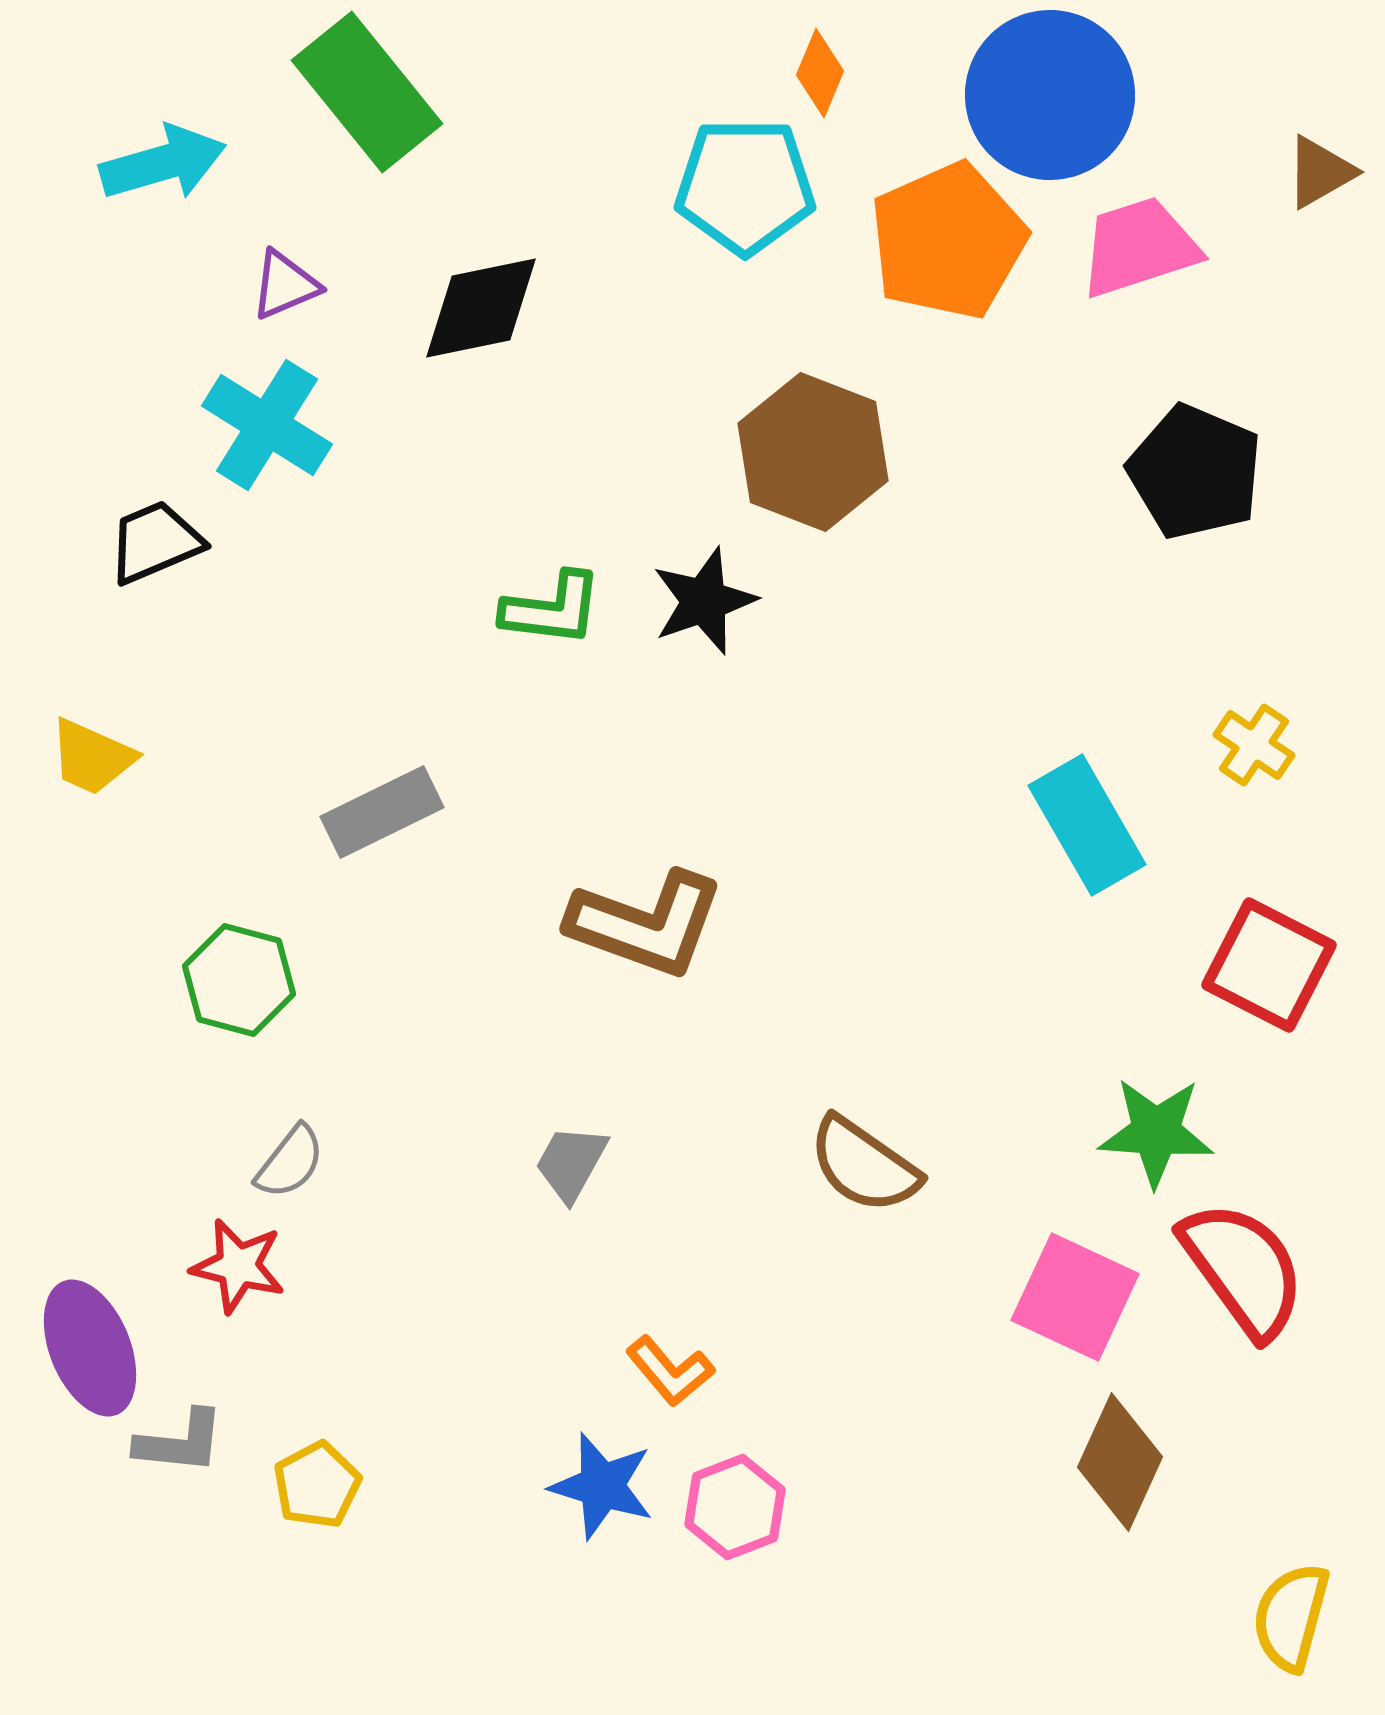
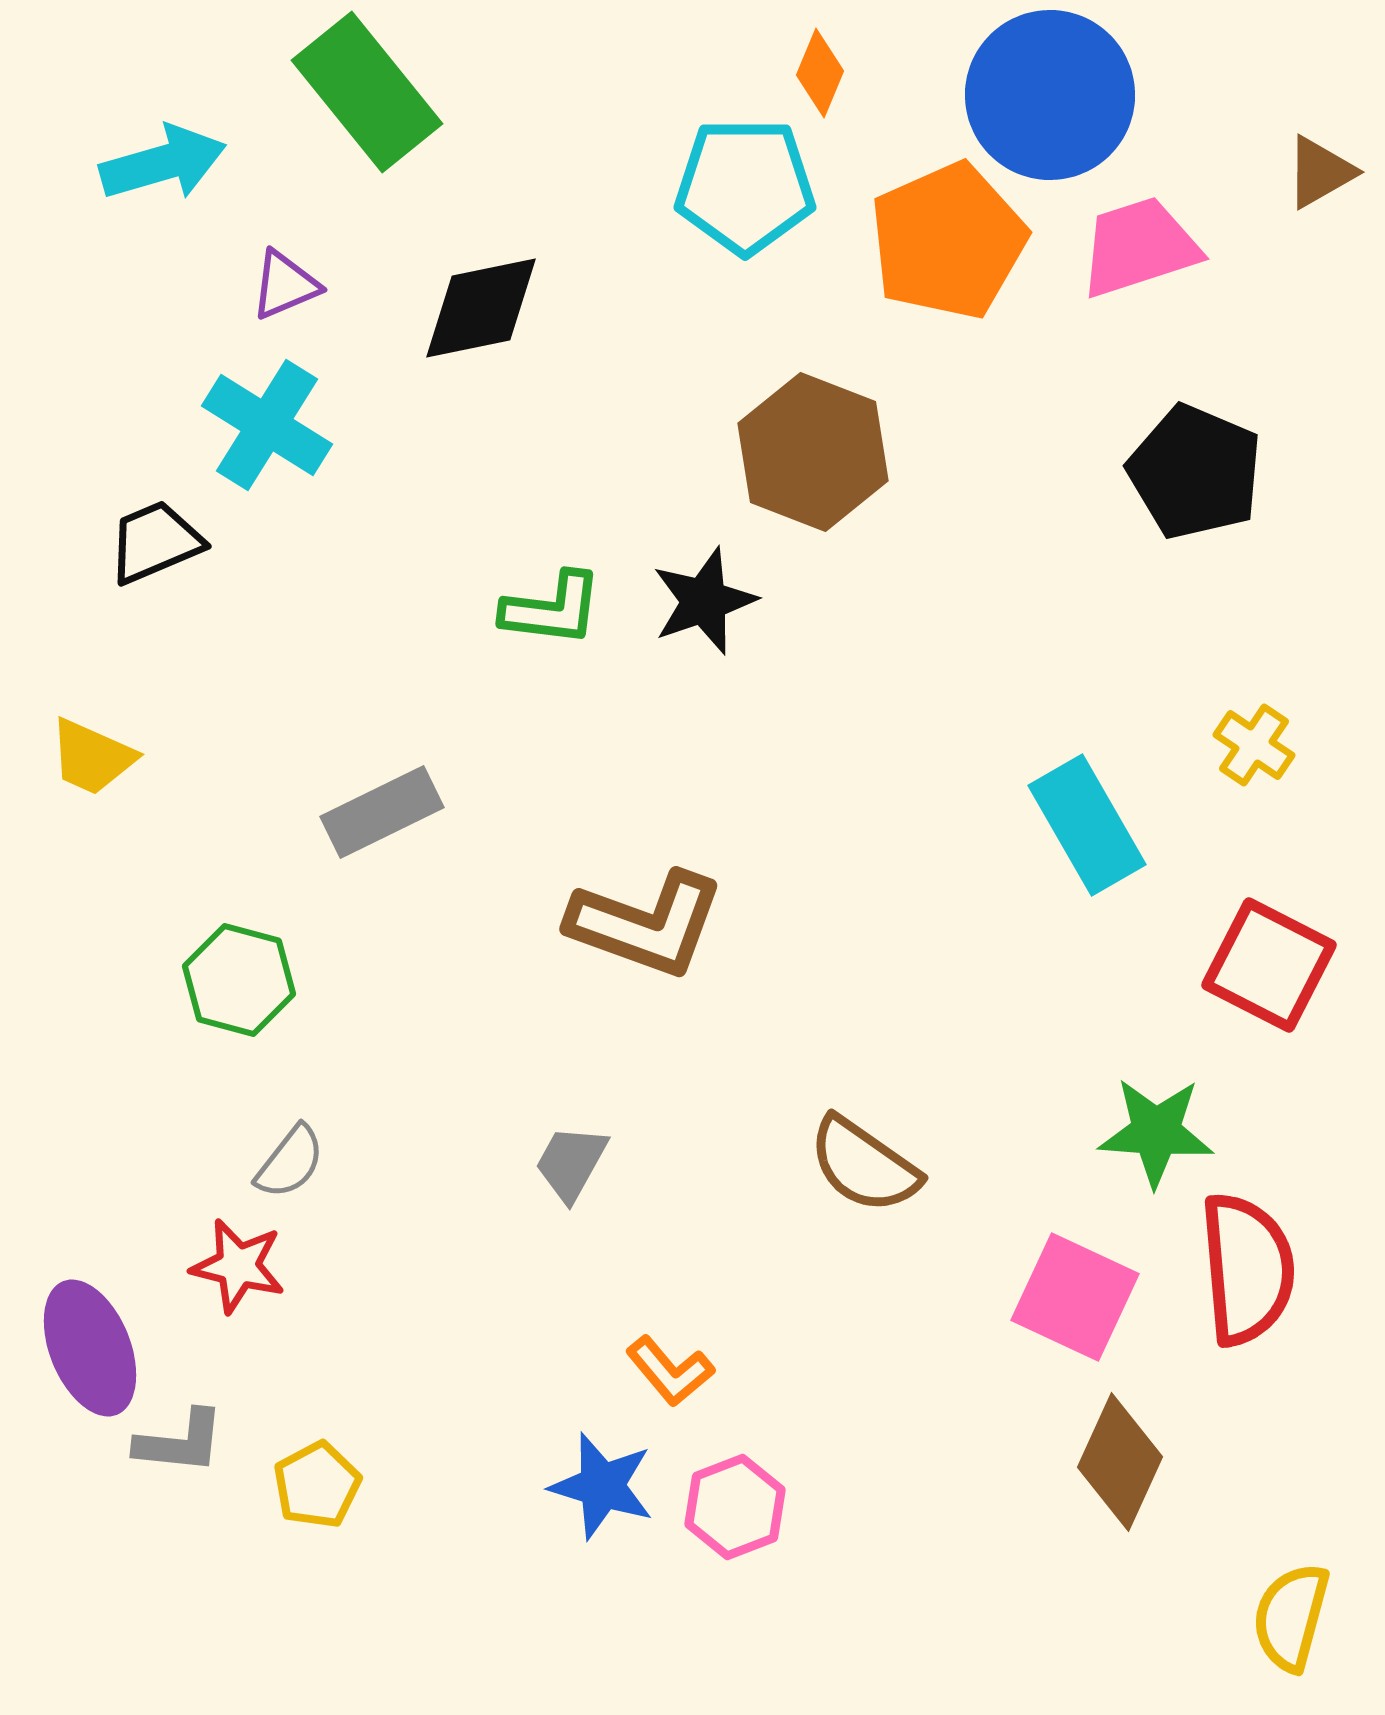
red semicircle: moved 4 px right; rotated 31 degrees clockwise
